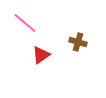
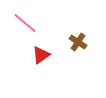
brown cross: rotated 18 degrees clockwise
